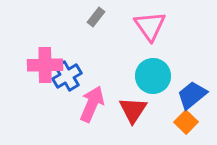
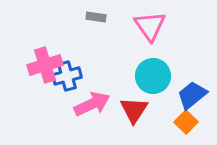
gray rectangle: rotated 60 degrees clockwise
pink cross: rotated 16 degrees counterclockwise
blue cross: rotated 16 degrees clockwise
pink arrow: rotated 42 degrees clockwise
red triangle: moved 1 px right
